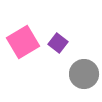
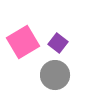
gray circle: moved 29 px left, 1 px down
